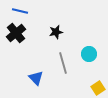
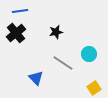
blue line: rotated 21 degrees counterclockwise
gray line: rotated 40 degrees counterclockwise
yellow square: moved 4 px left
